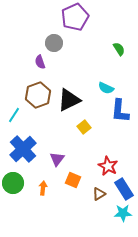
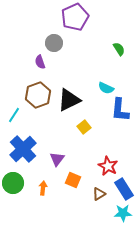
blue L-shape: moved 1 px up
